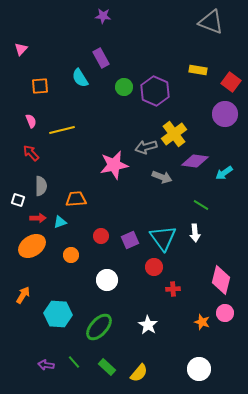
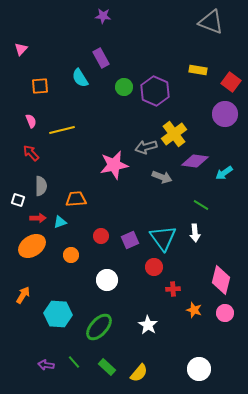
orange star at (202, 322): moved 8 px left, 12 px up
